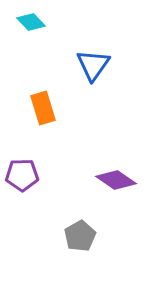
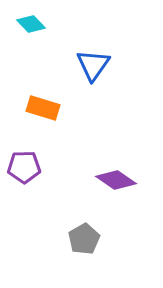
cyan diamond: moved 2 px down
orange rectangle: rotated 56 degrees counterclockwise
purple pentagon: moved 2 px right, 8 px up
gray pentagon: moved 4 px right, 3 px down
